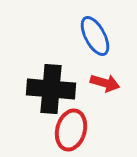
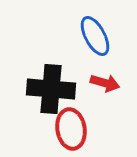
red ellipse: moved 1 px up; rotated 24 degrees counterclockwise
